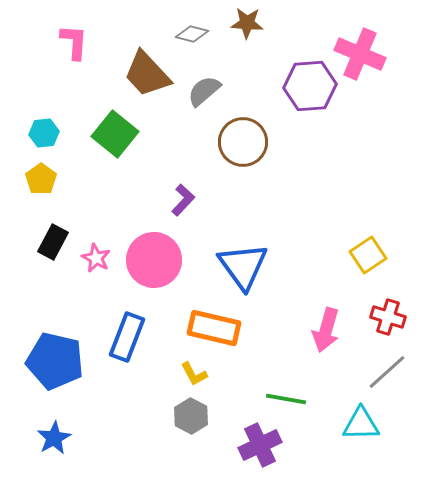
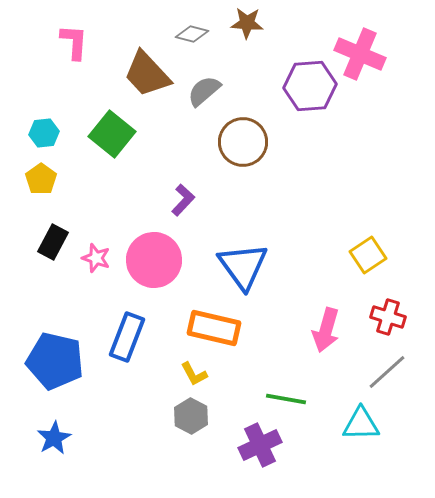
green square: moved 3 px left
pink star: rotated 8 degrees counterclockwise
